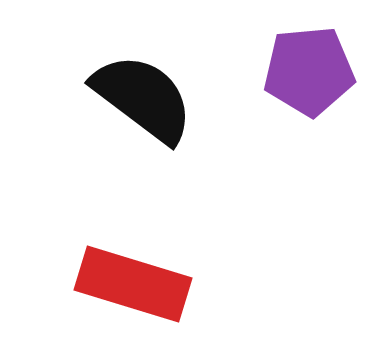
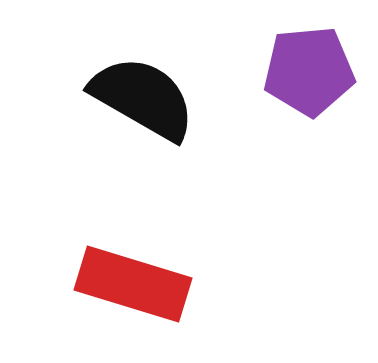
black semicircle: rotated 7 degrees counterclockwise
